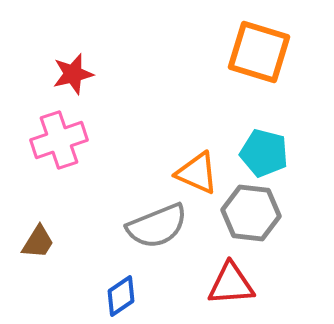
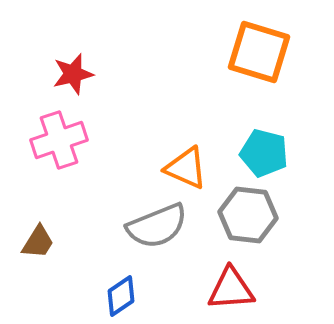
orange triangle: moved 11 px left, 5 px up
gray hexagon: moved 3 px left, 2 px down
red triangle: moved 5 px down
